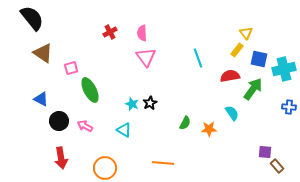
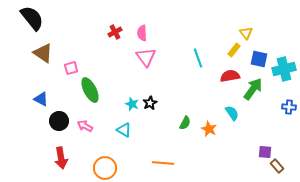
red cross: moved 5 px right
yellow rectangle: moved 3 px left
orange star: rotated 28 degrees clockwise
